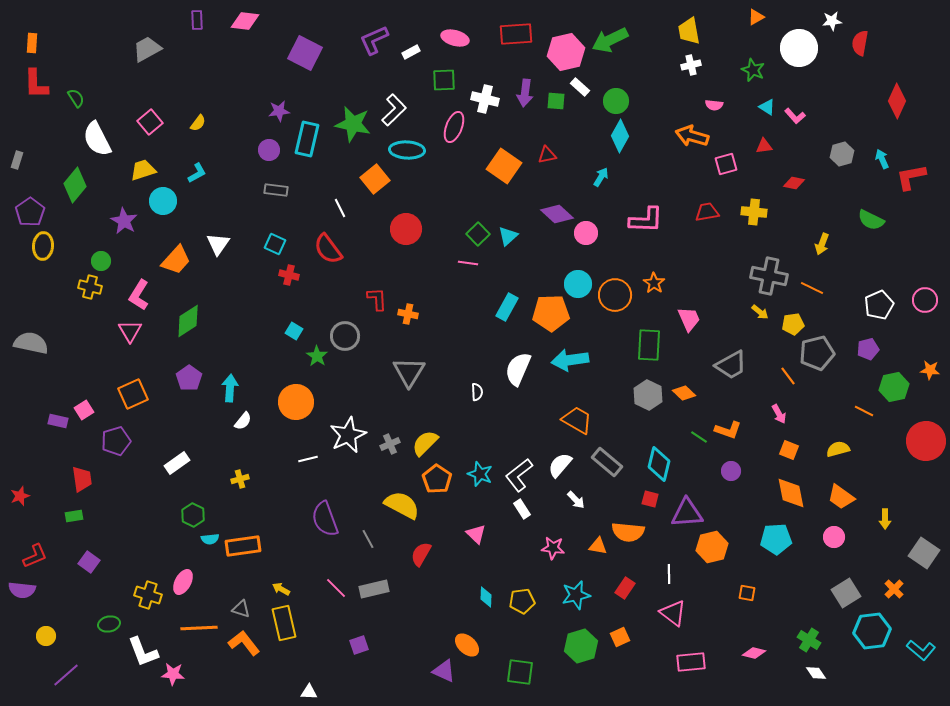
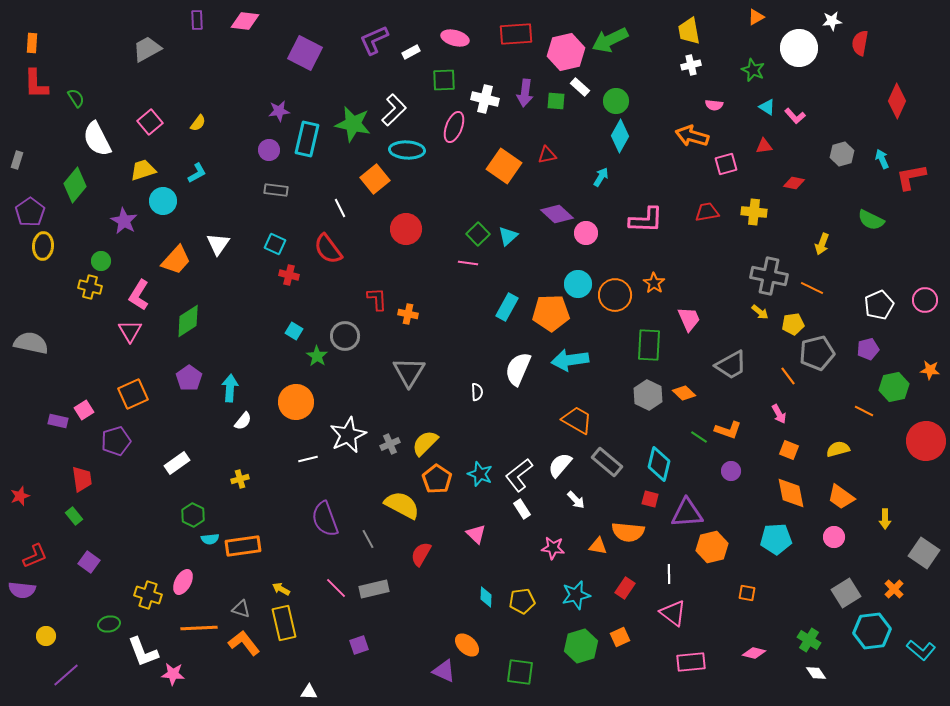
green rectangle at (74, 516): rotated 60 degrees clockwise
